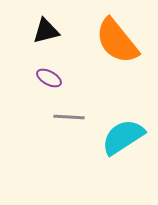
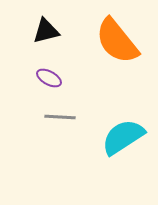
gray line: moved 9 px left
